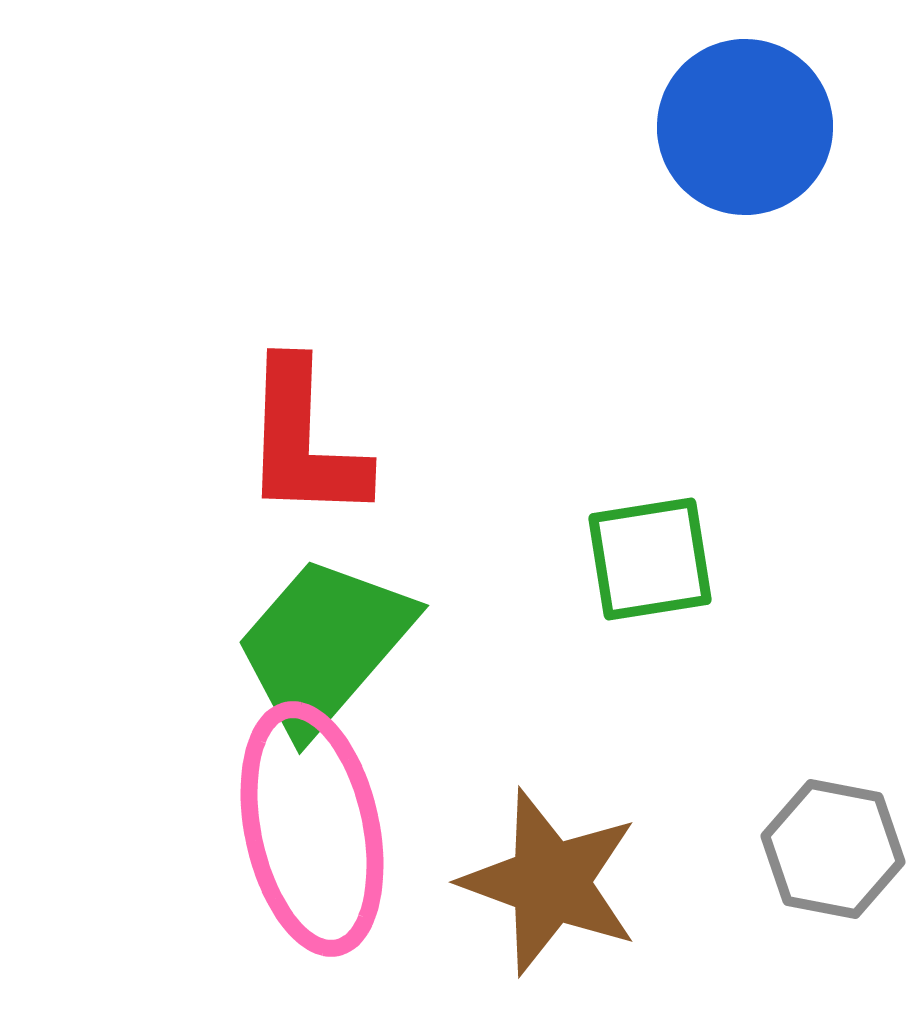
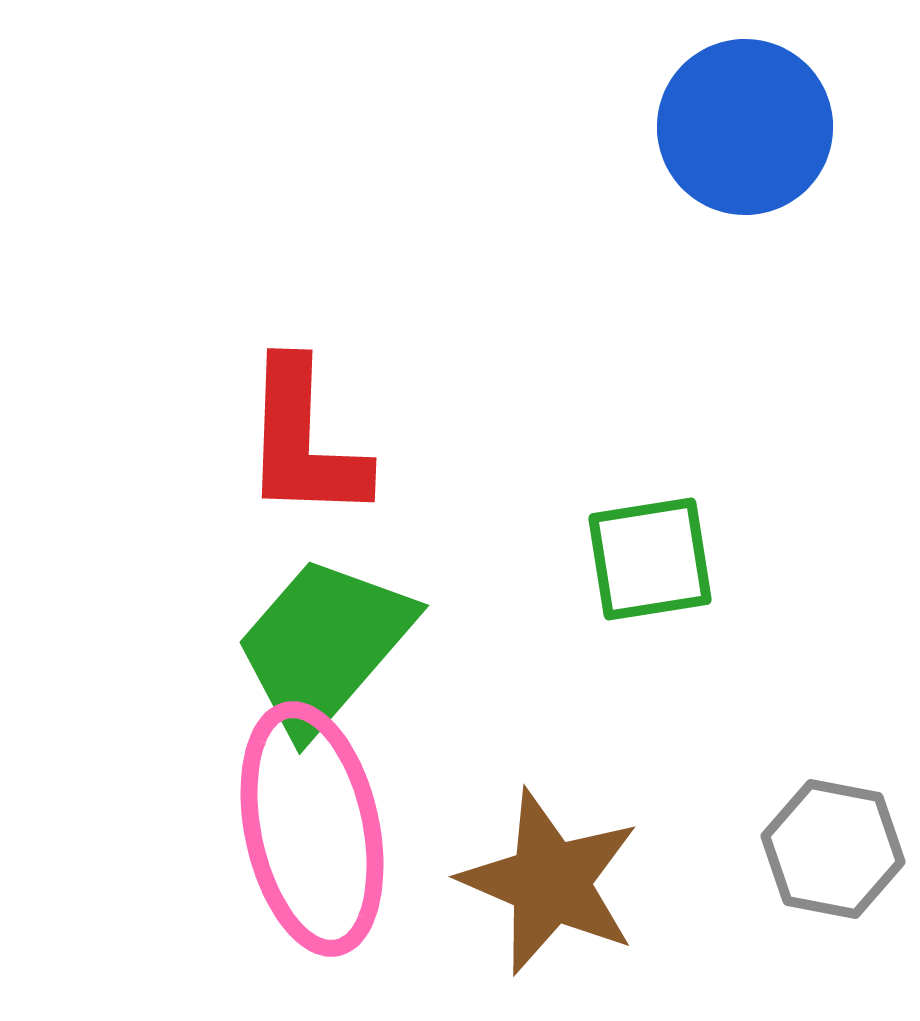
brown star: rotated 3 degrees clockwise
